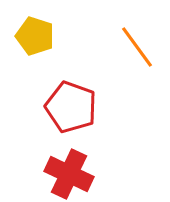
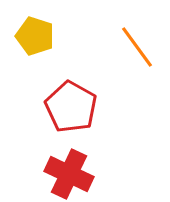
red pentagon: rotated 9 degrees clockwise
